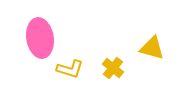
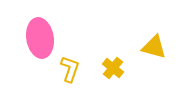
yellow triangle: moved 2 px right, 1 px up
yellow L-shape: rotated 88 degrees counterclockwise
